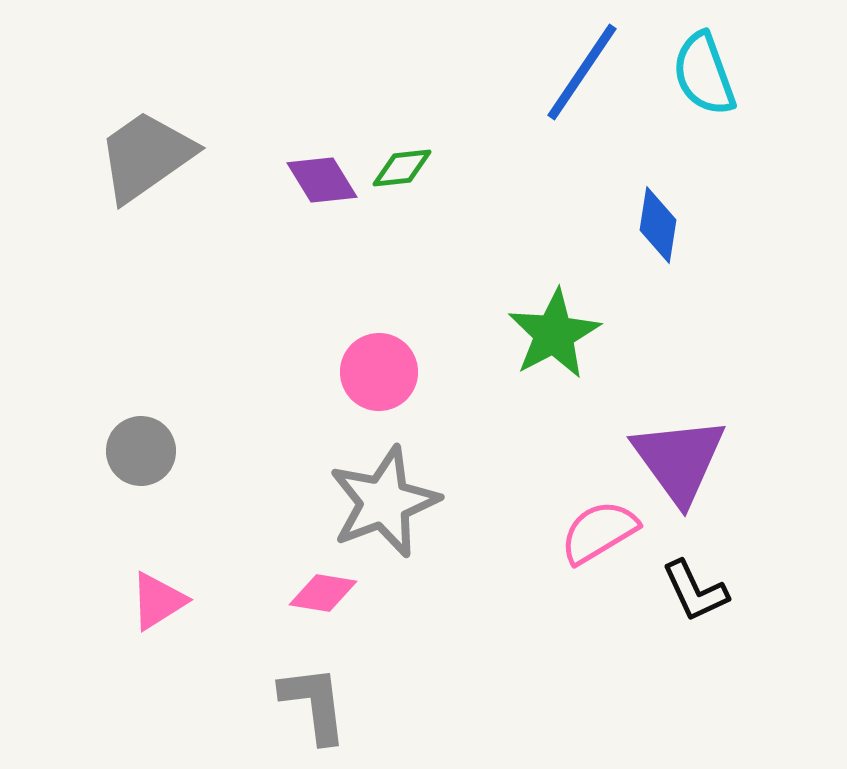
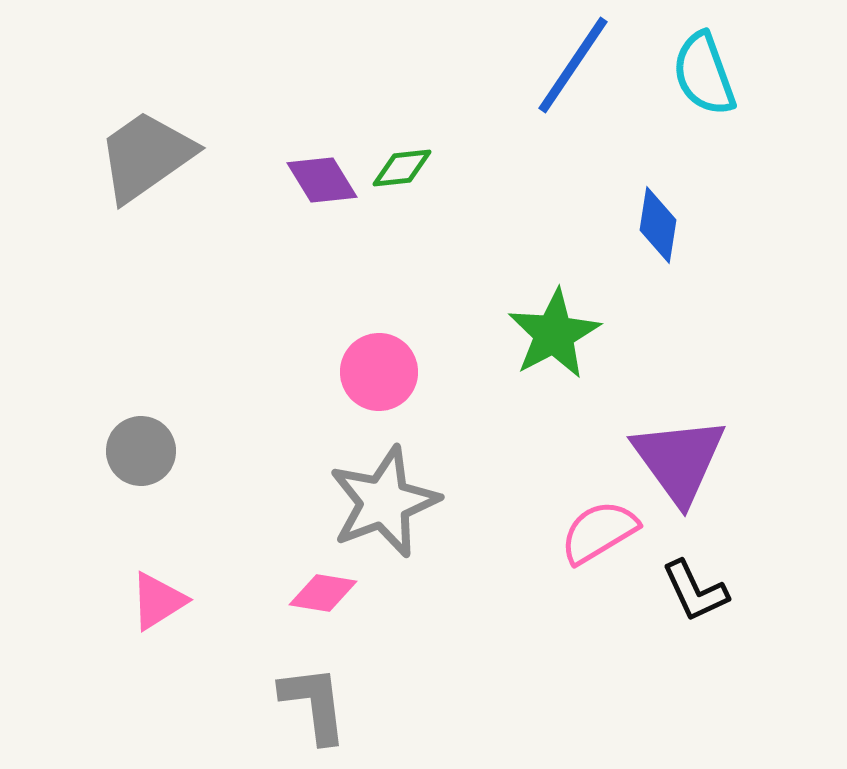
blue line: moved 9 px left, 7 px up
